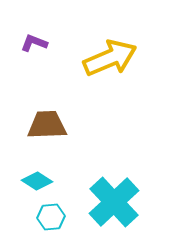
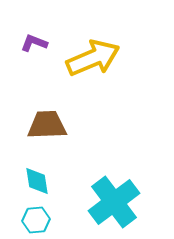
yellow arrow: moved 17 px left
cyan diamond: rotated 48 degrees clockwise
cyan cross: rotated 6 degrees clockwise
cyan hexagon: moved 15 px left, 3 px down
